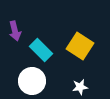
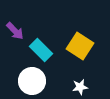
purple arrow: rotated 30 degrees counterclockwise
